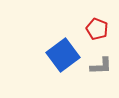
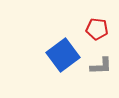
red pentagon: rotated 15 degrees counterclockwise
